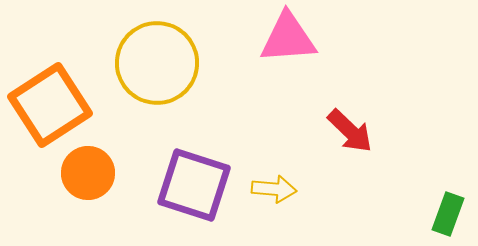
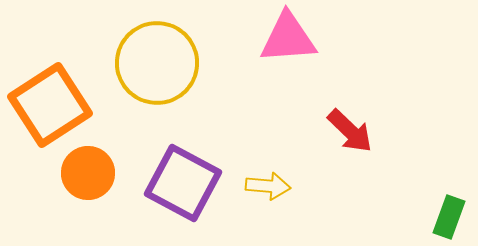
purple square: moved 11 px left, 2 px up; rotated 10 degrees clockwise
yellow arrow: moved 6 px left, 3 px up
green rectangle: moved 1 px right, 3 px down
